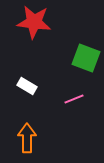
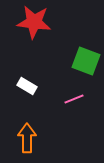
green square: moved 3 px down
